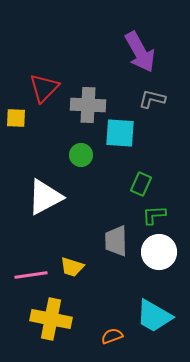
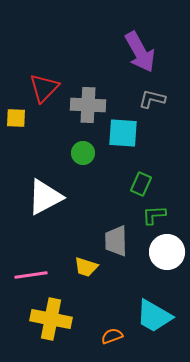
cyan square: moved 3 px right
green circle: moved 2 px right, 2 px up
white circle: moved 8 px right
yellow trapezoid: moved 14 px right
